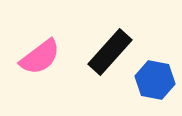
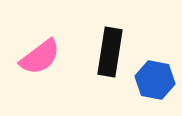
black rectangle: rotated 33 degrees counterclockwise
